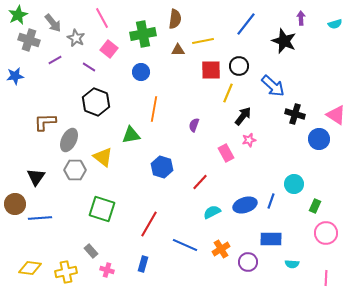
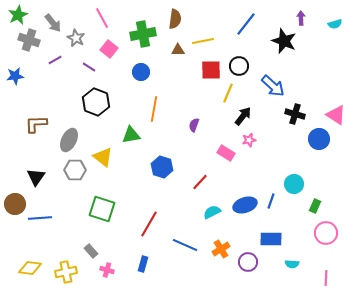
brown L-shape at (45, 122): moved 9 px left, 2 px down
pink rectangle at (226, 153): rotated 30 degrees counterclockwise
